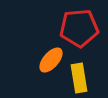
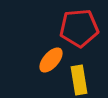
yellow rectangle: moved 2 px down
